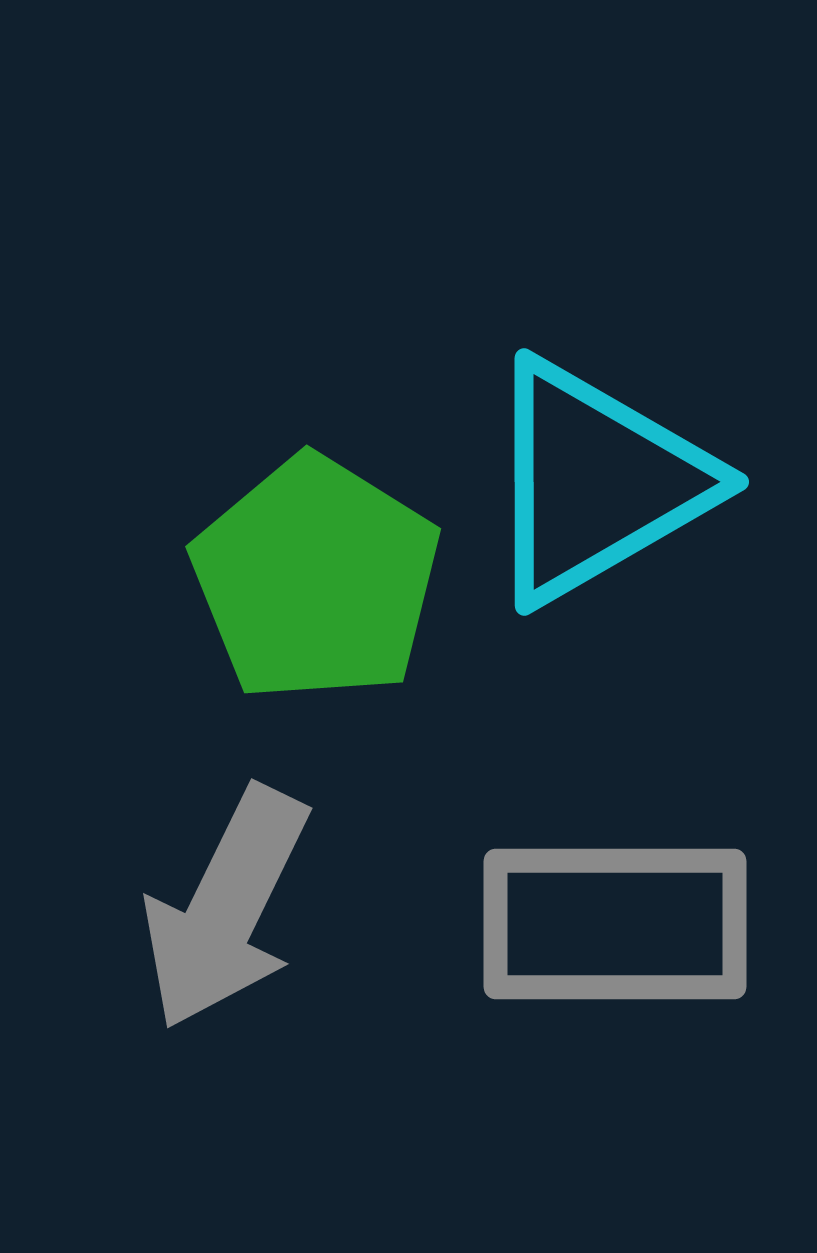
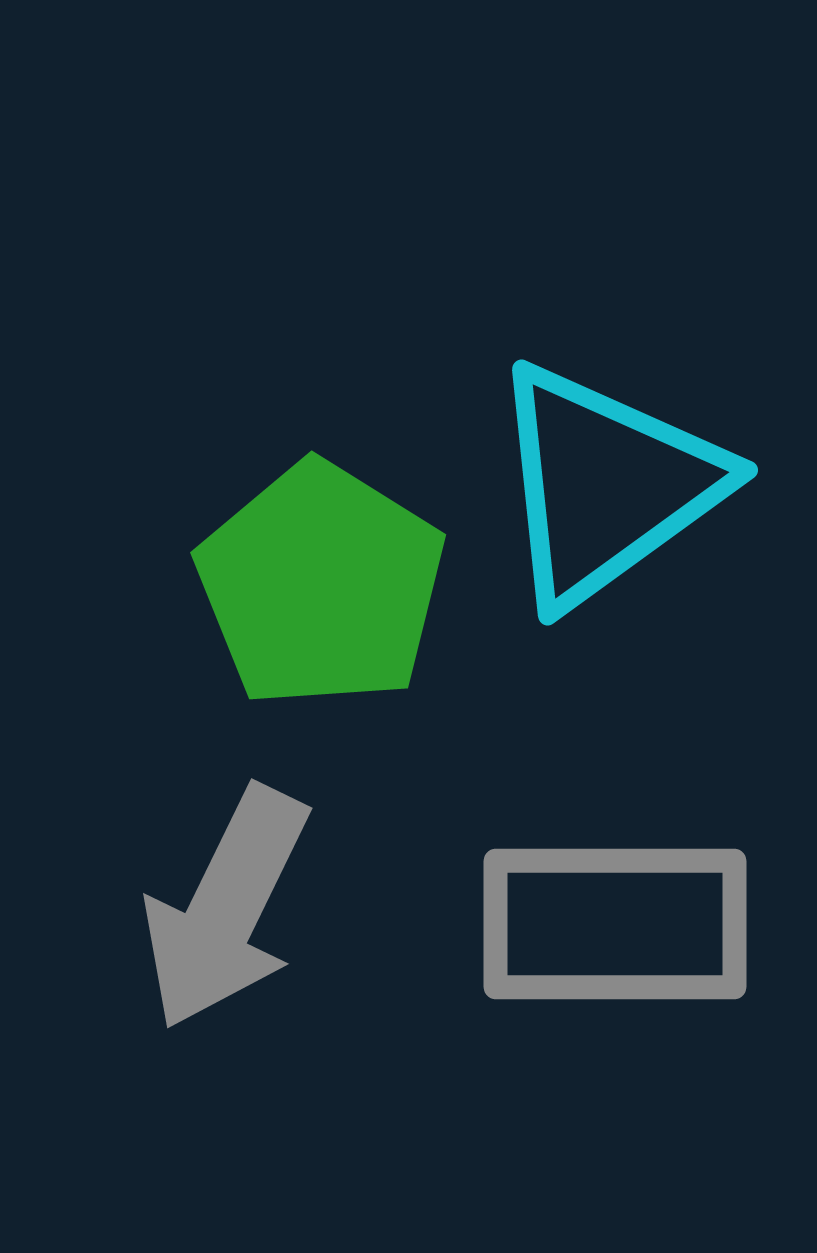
cyan triangle: moved 10 px right, 3 px down; rotated 6 degrees counterclockwise
green pentagon: moved 5 px right, 6 px down
